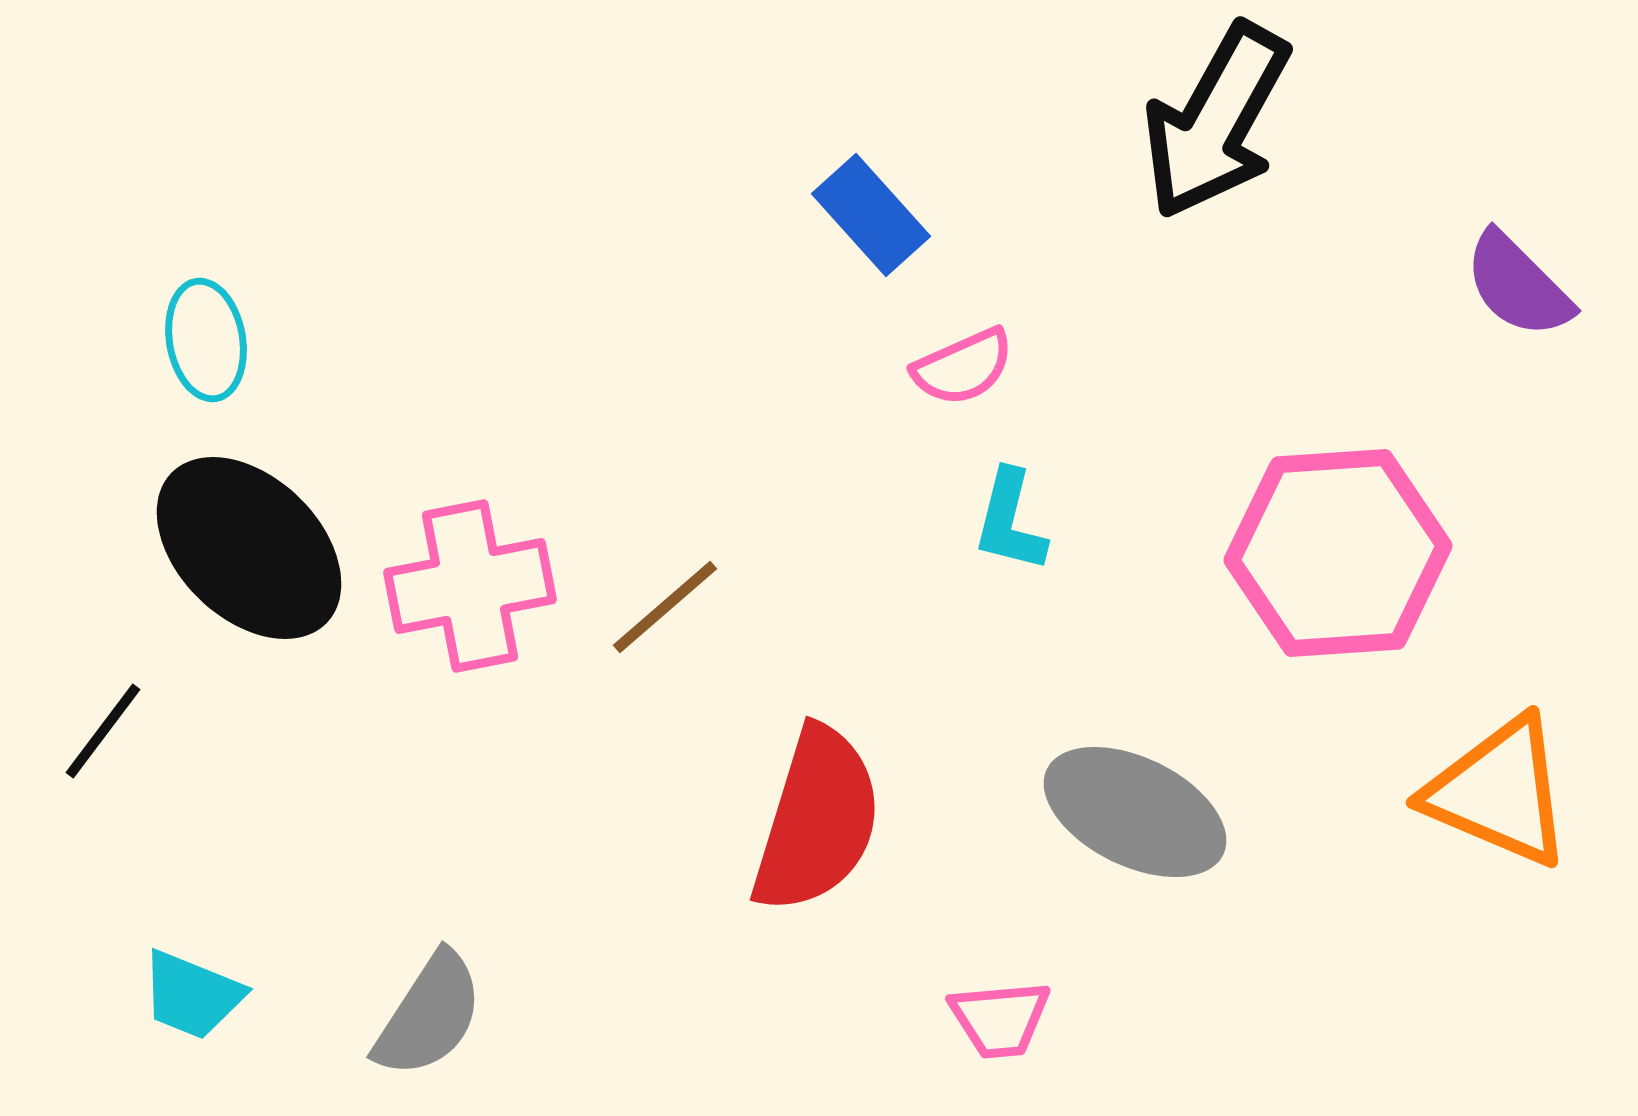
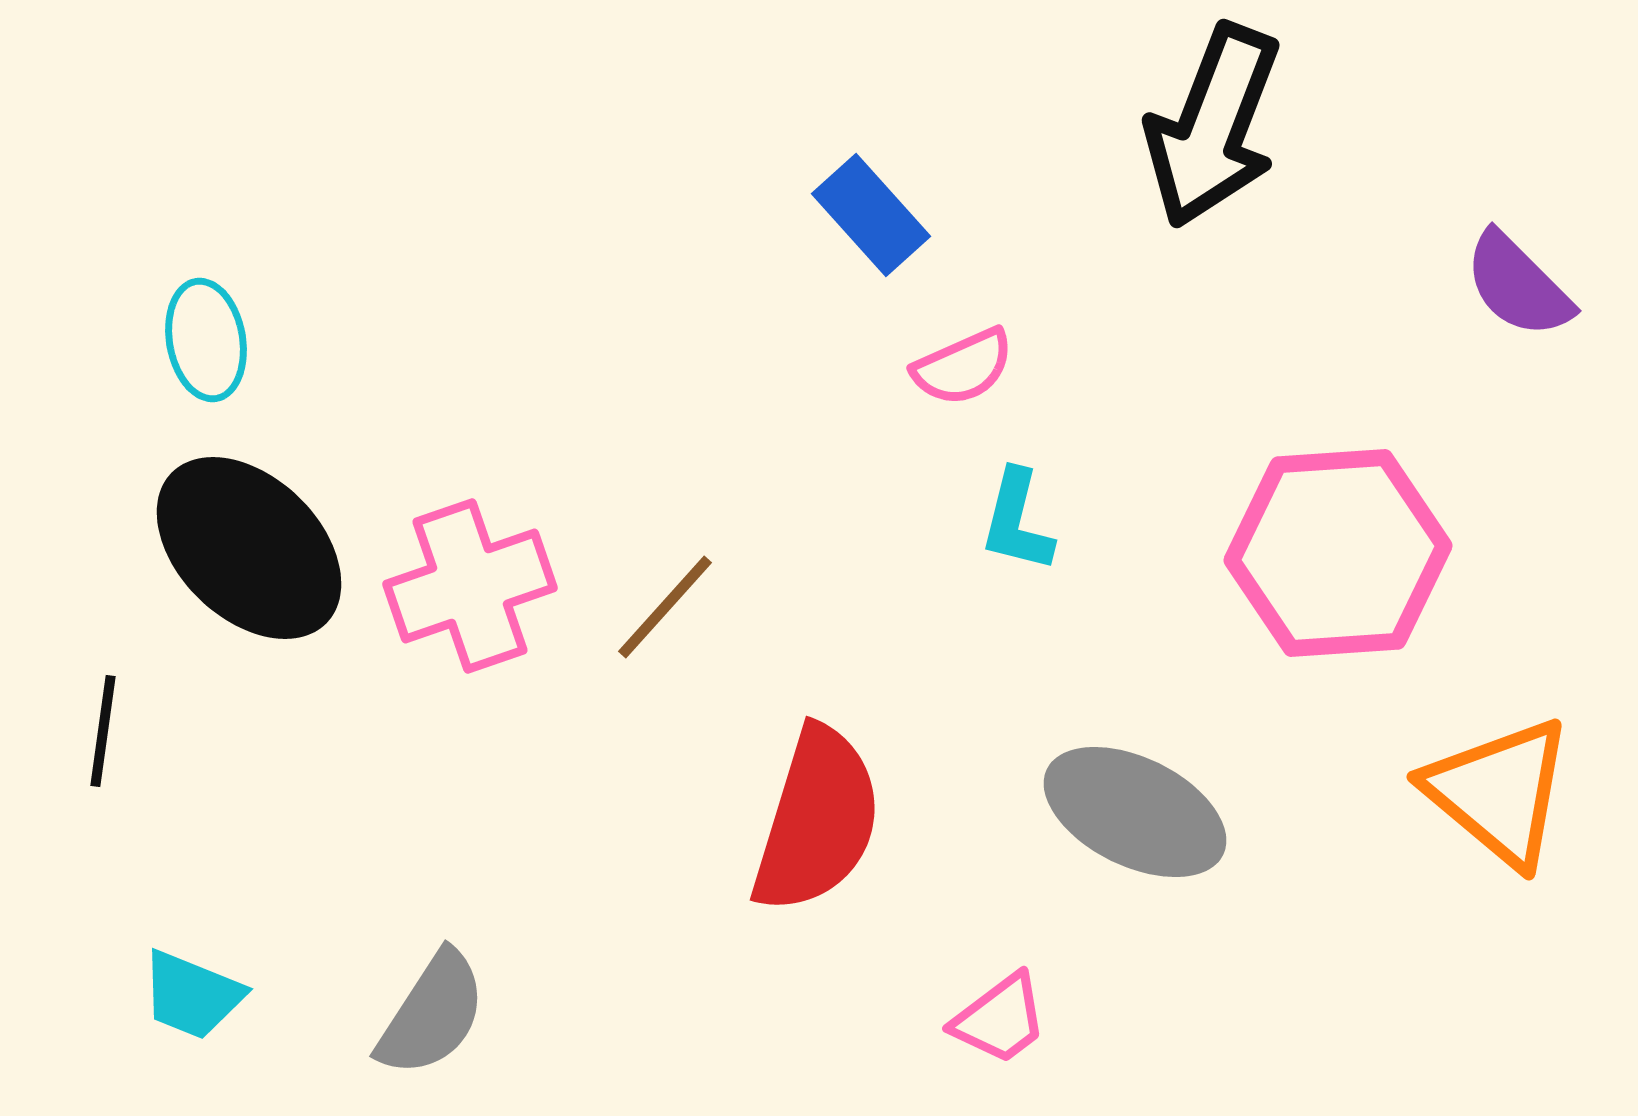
black arrow: moved 3 px left, 5 px down; rotated 8 degrees counterclockwise
cyan L-shape: moved 7 px right
pink cross: rotated 8 degrees counterclockwise
brown line: rotated 7 degrees counterclockwise
black line: rotated 29 degrees counterclockwise
orange triangle: rotated 17 degrees clockwise
gray semicircle: moved 3 px right, 1 px up
pink trapezoid: rotated 32 degrees counterclockwise
